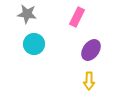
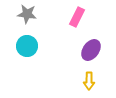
cyan circle: moved 7 px left, 2 px down
